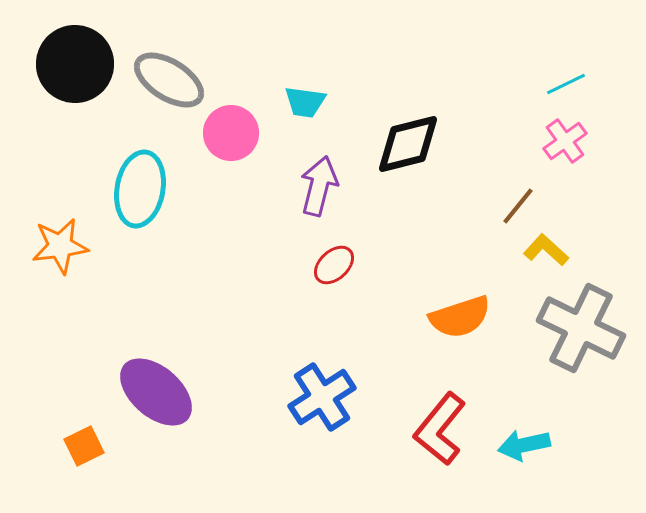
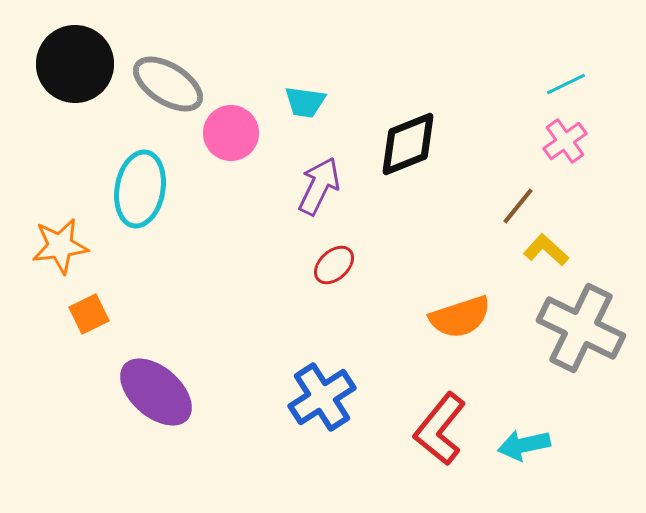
gray ellipse: moved 1 px left, 4 px down
black diamond: rotated 8 degrees counterclockwise
purple arrow: rotated 12 degrees clockwise
orange square: moved 5 px right, 132 px up
